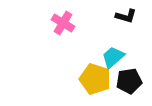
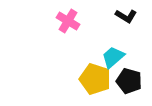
black L-shape: rotated 15 degrees clockwise
pink cross: moved 5 px right, 2 px up
black pentagon: rotated 25 degrees clockwise
